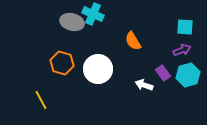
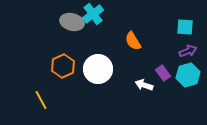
cyan cross: rotated 30 degrees clockwise
purple arrow: moved 6 px right, 1 px down
orange hexagon: moved 1 px right, 3 px down; rotated 20 degrees clockwise
